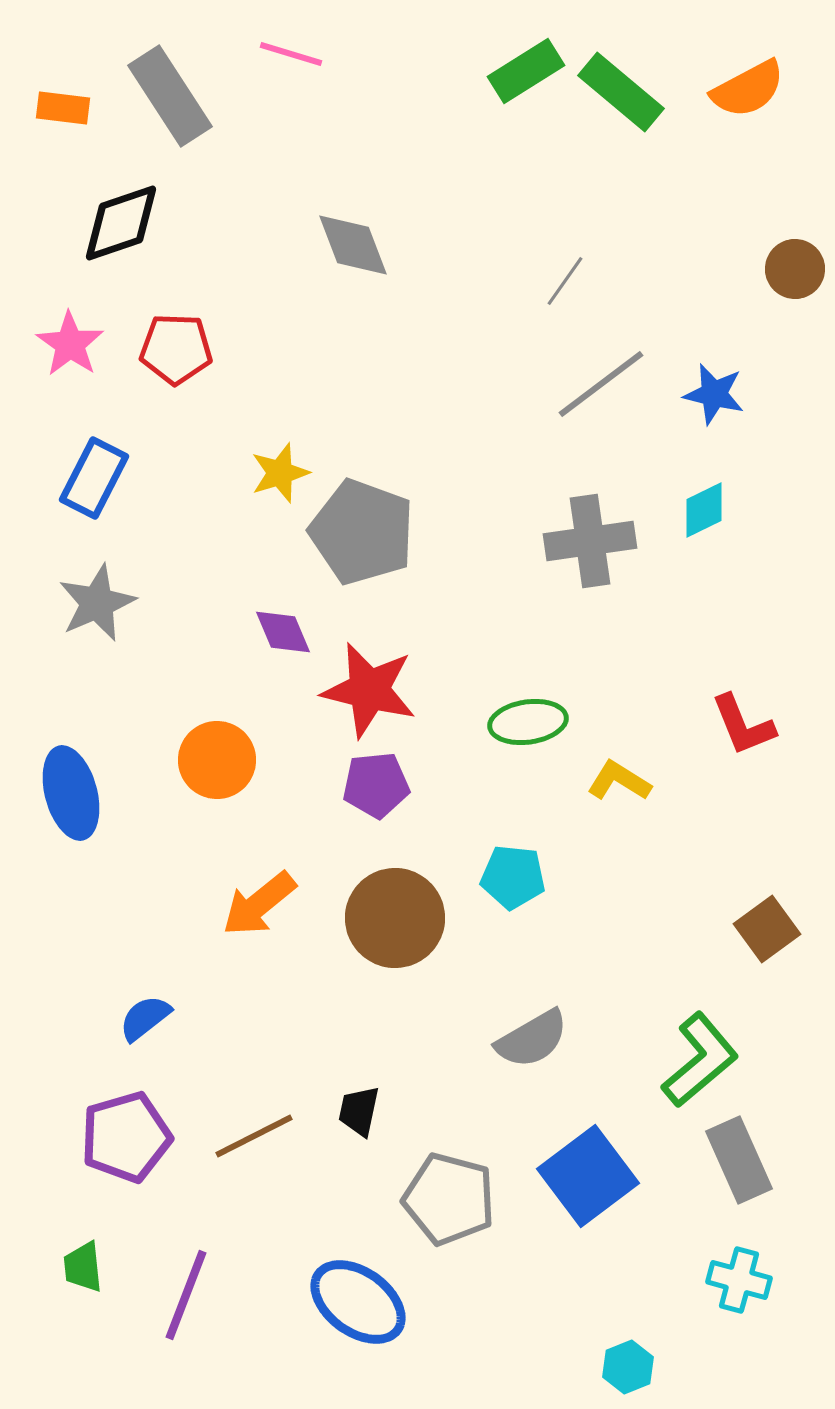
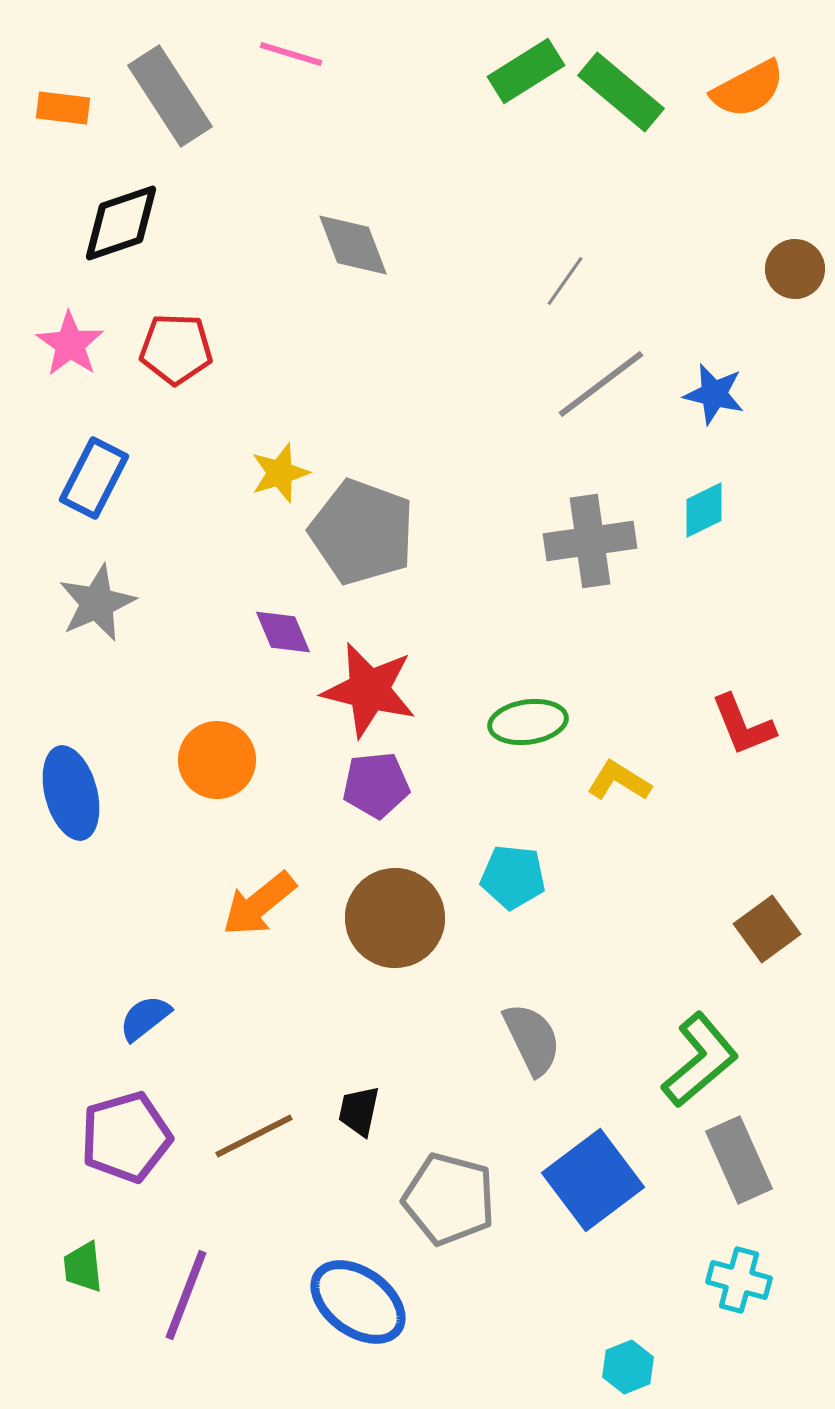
gray semicircle at (532, 1039): rotated 86 degrees counterclockwise
blue square at (588, 1176): moved 5 px right, 4 px down
